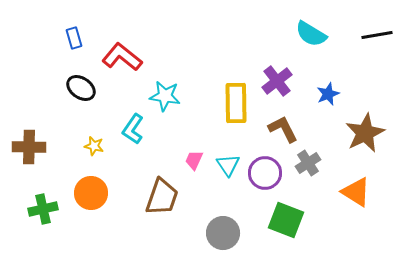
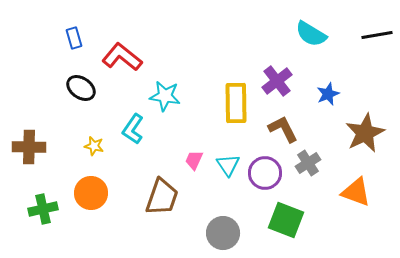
orange triangle: rotated 12 degrees counterclockwise
